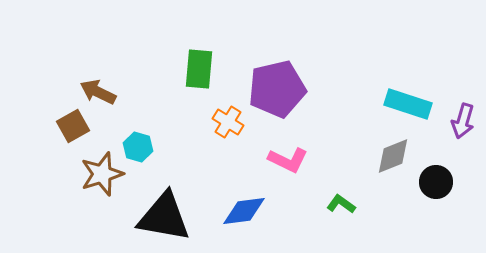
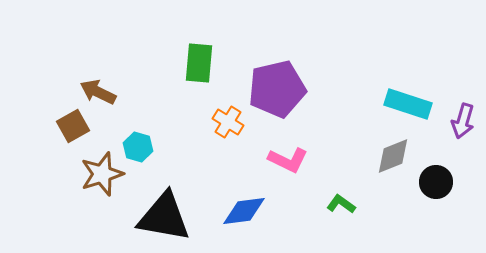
green rectangle: moved 6 px up
